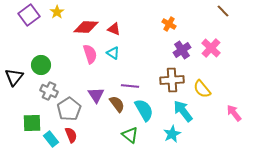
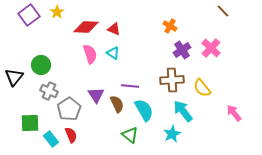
orange cross: moved 1 px right, 2 px down
yellow semicircle: moved 1 px up
brown semicircle: rotated 12 degrees clockwise
green square: moved 2 px left
